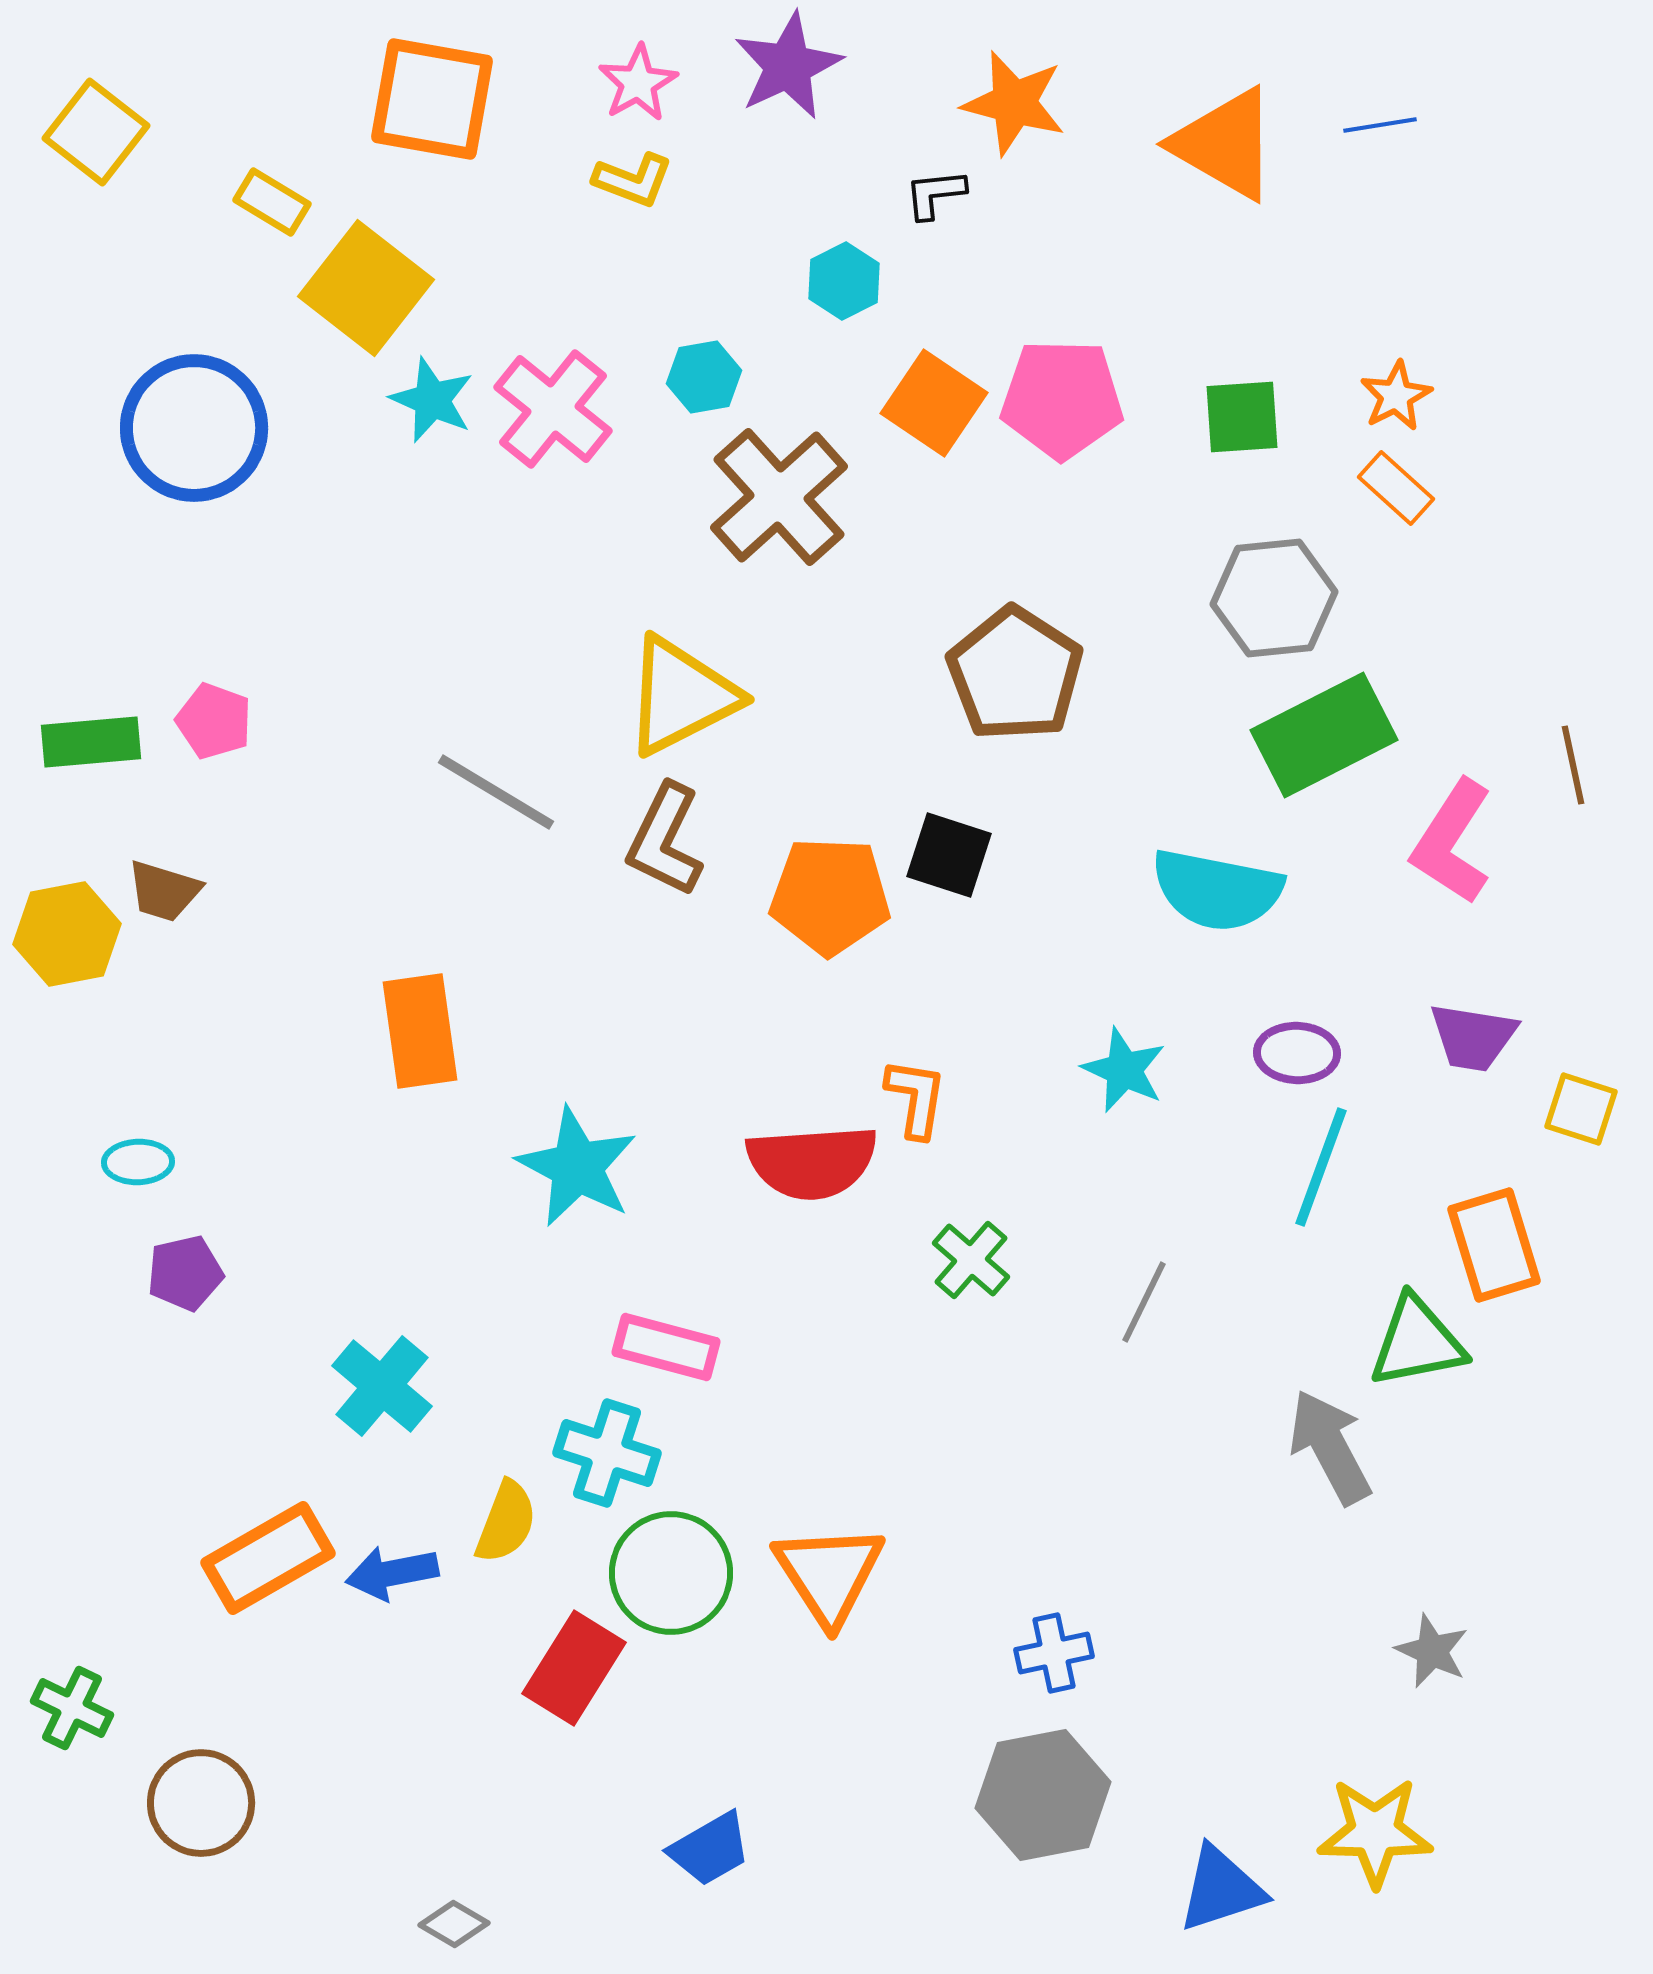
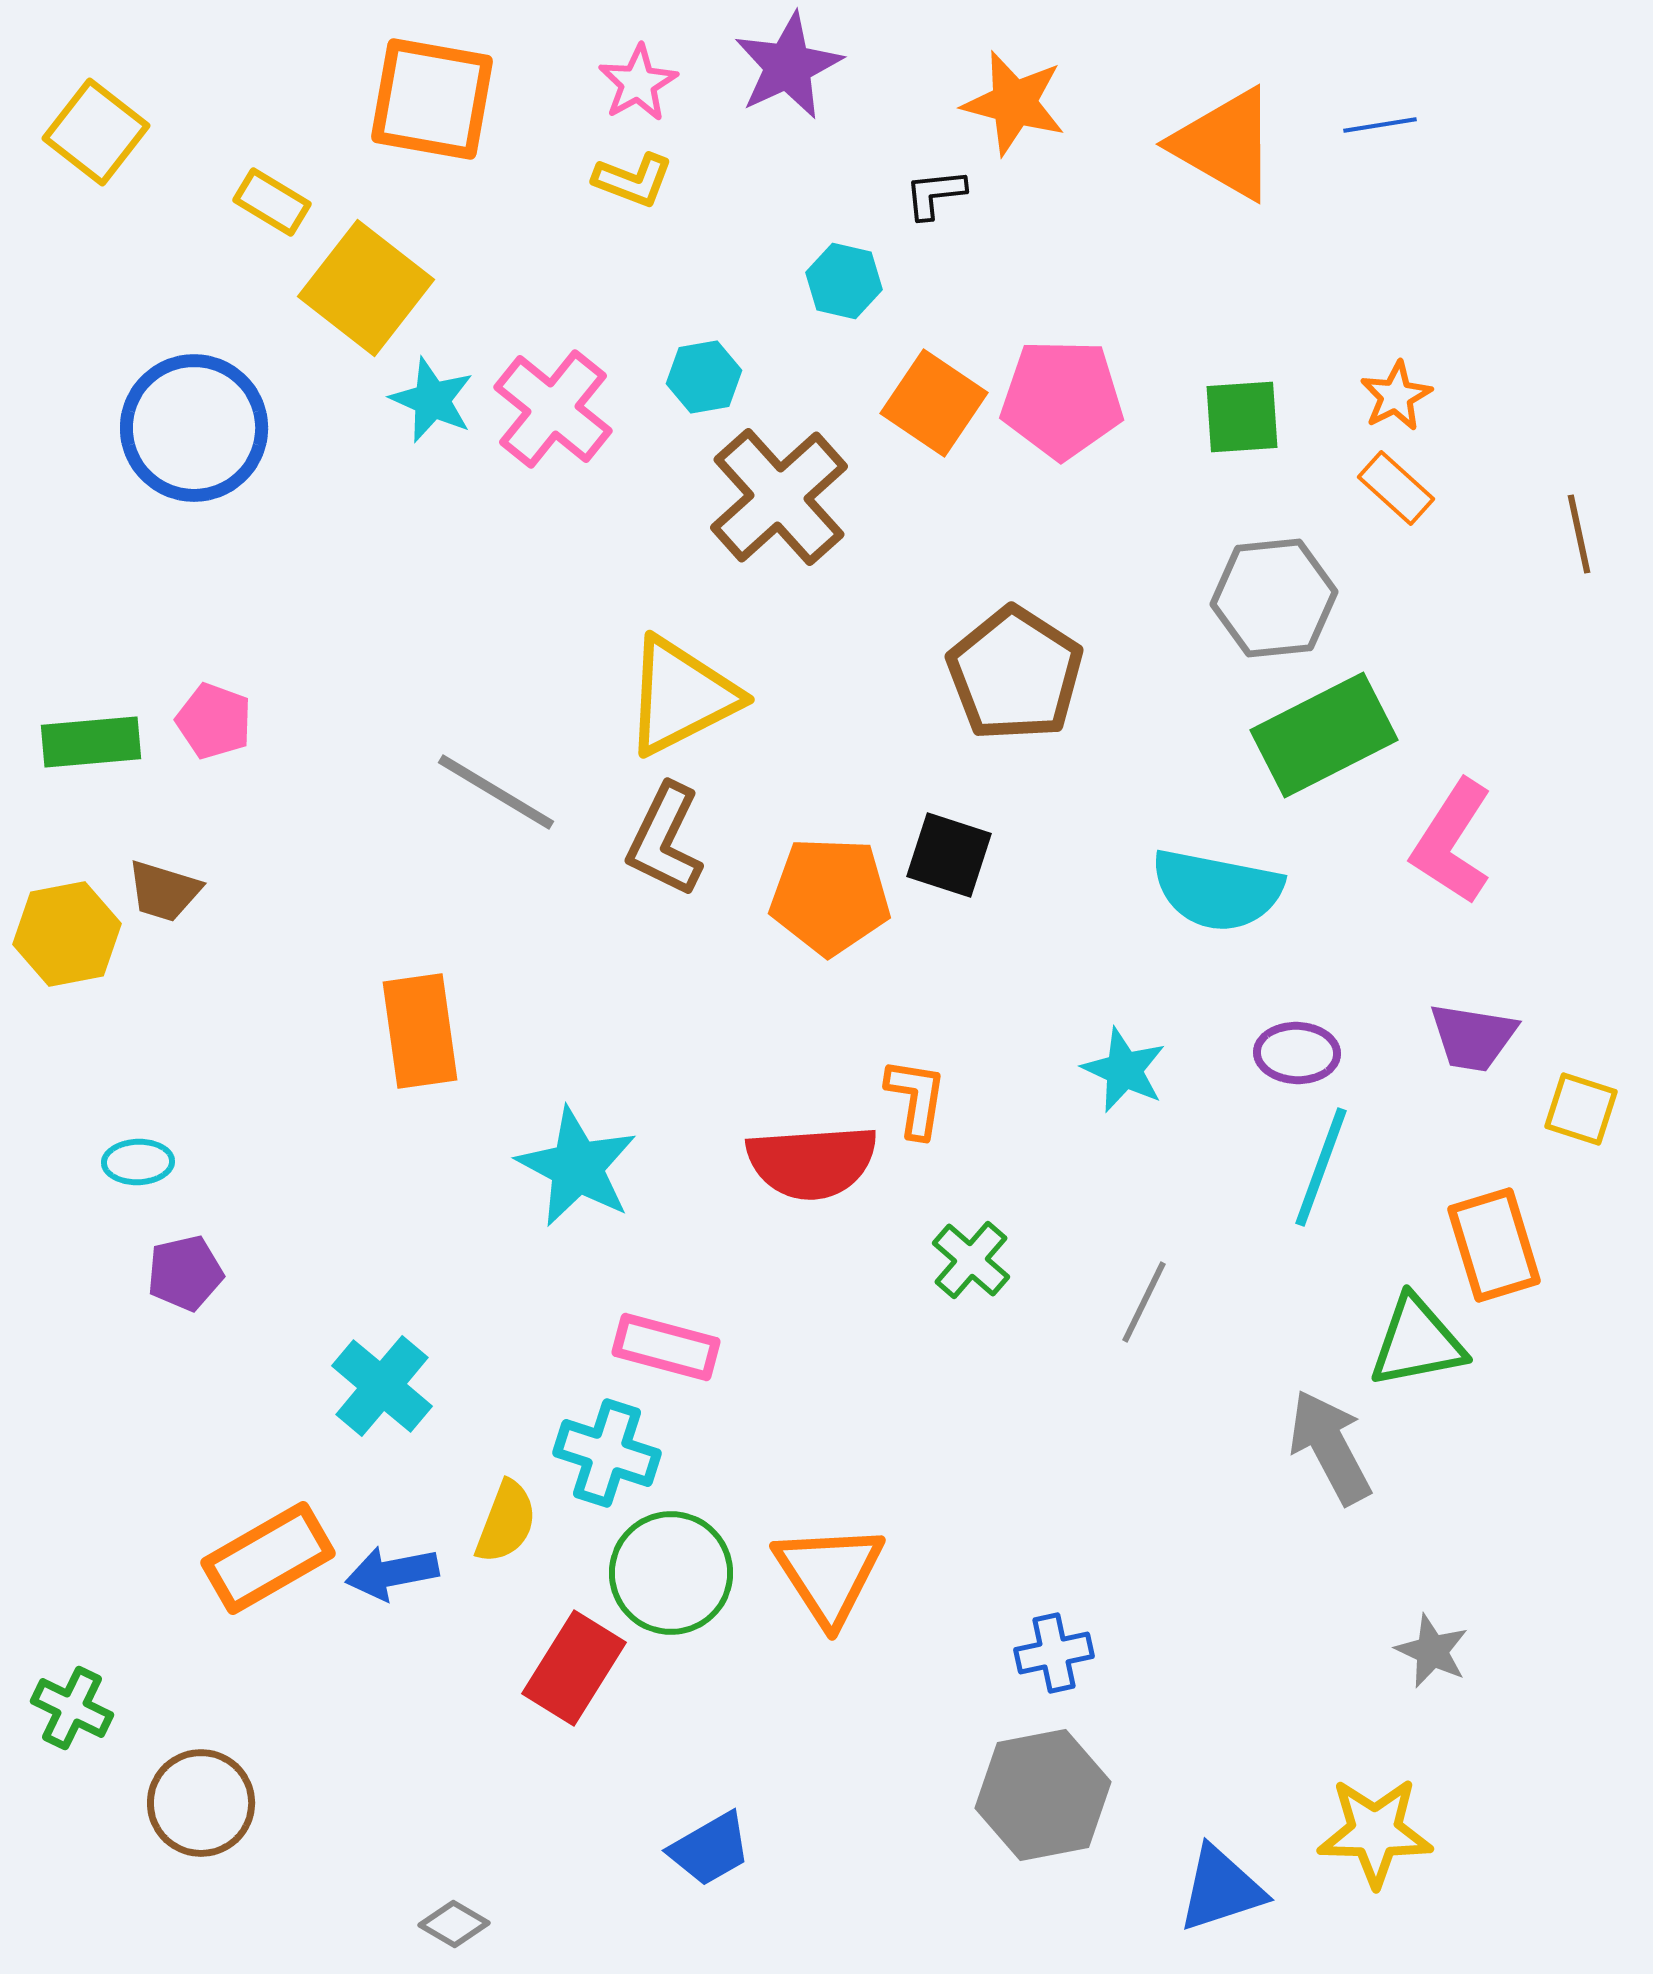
cyan hexagon at (844, 281): rotated 20 degrees counterclockwise
brown line at (1573, 765): moved 6 px right, 231 px up
